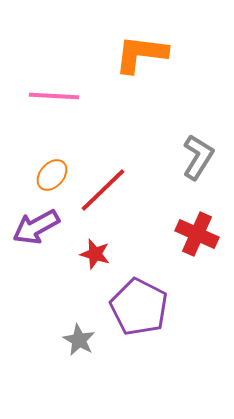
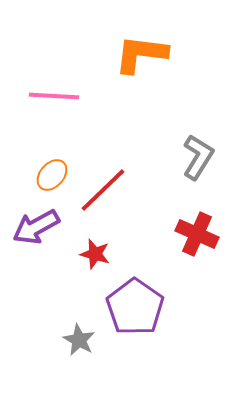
purple pentagon: moved 4 px left; rotated 8 degrees clockwise
